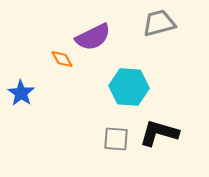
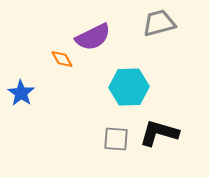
cyan hexagon: rotated 6 degrees counterclockwise
